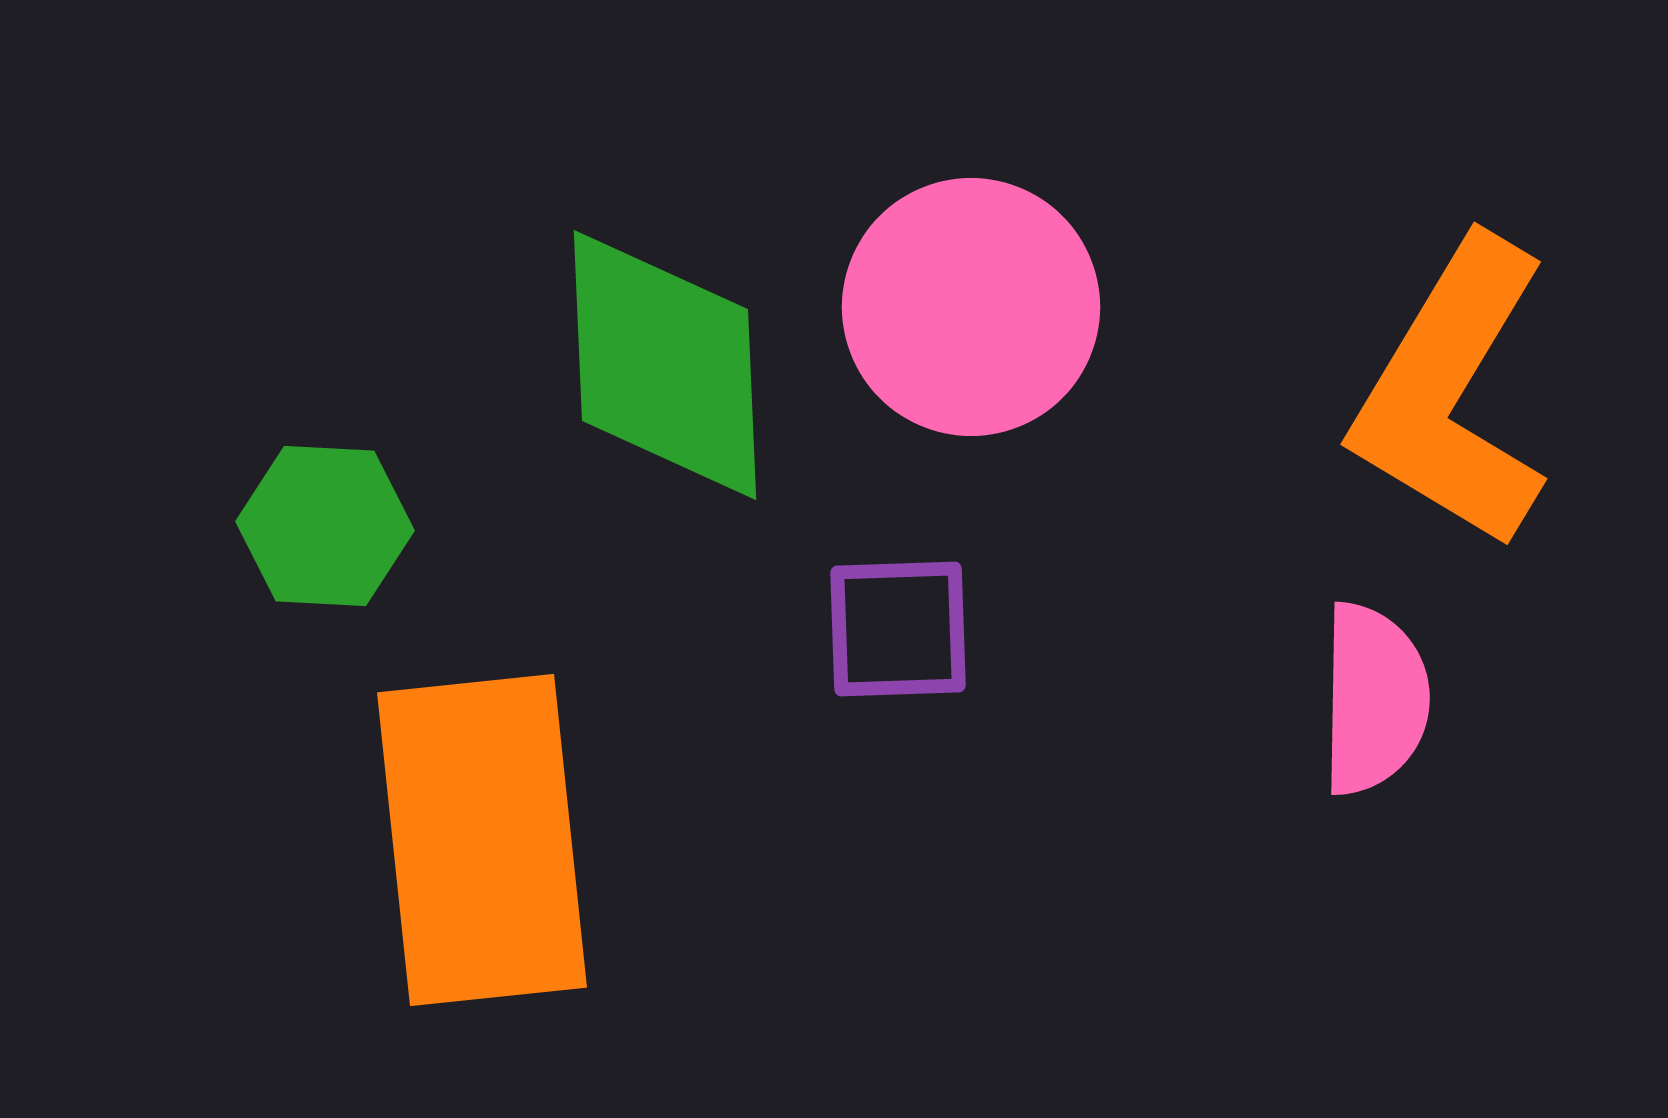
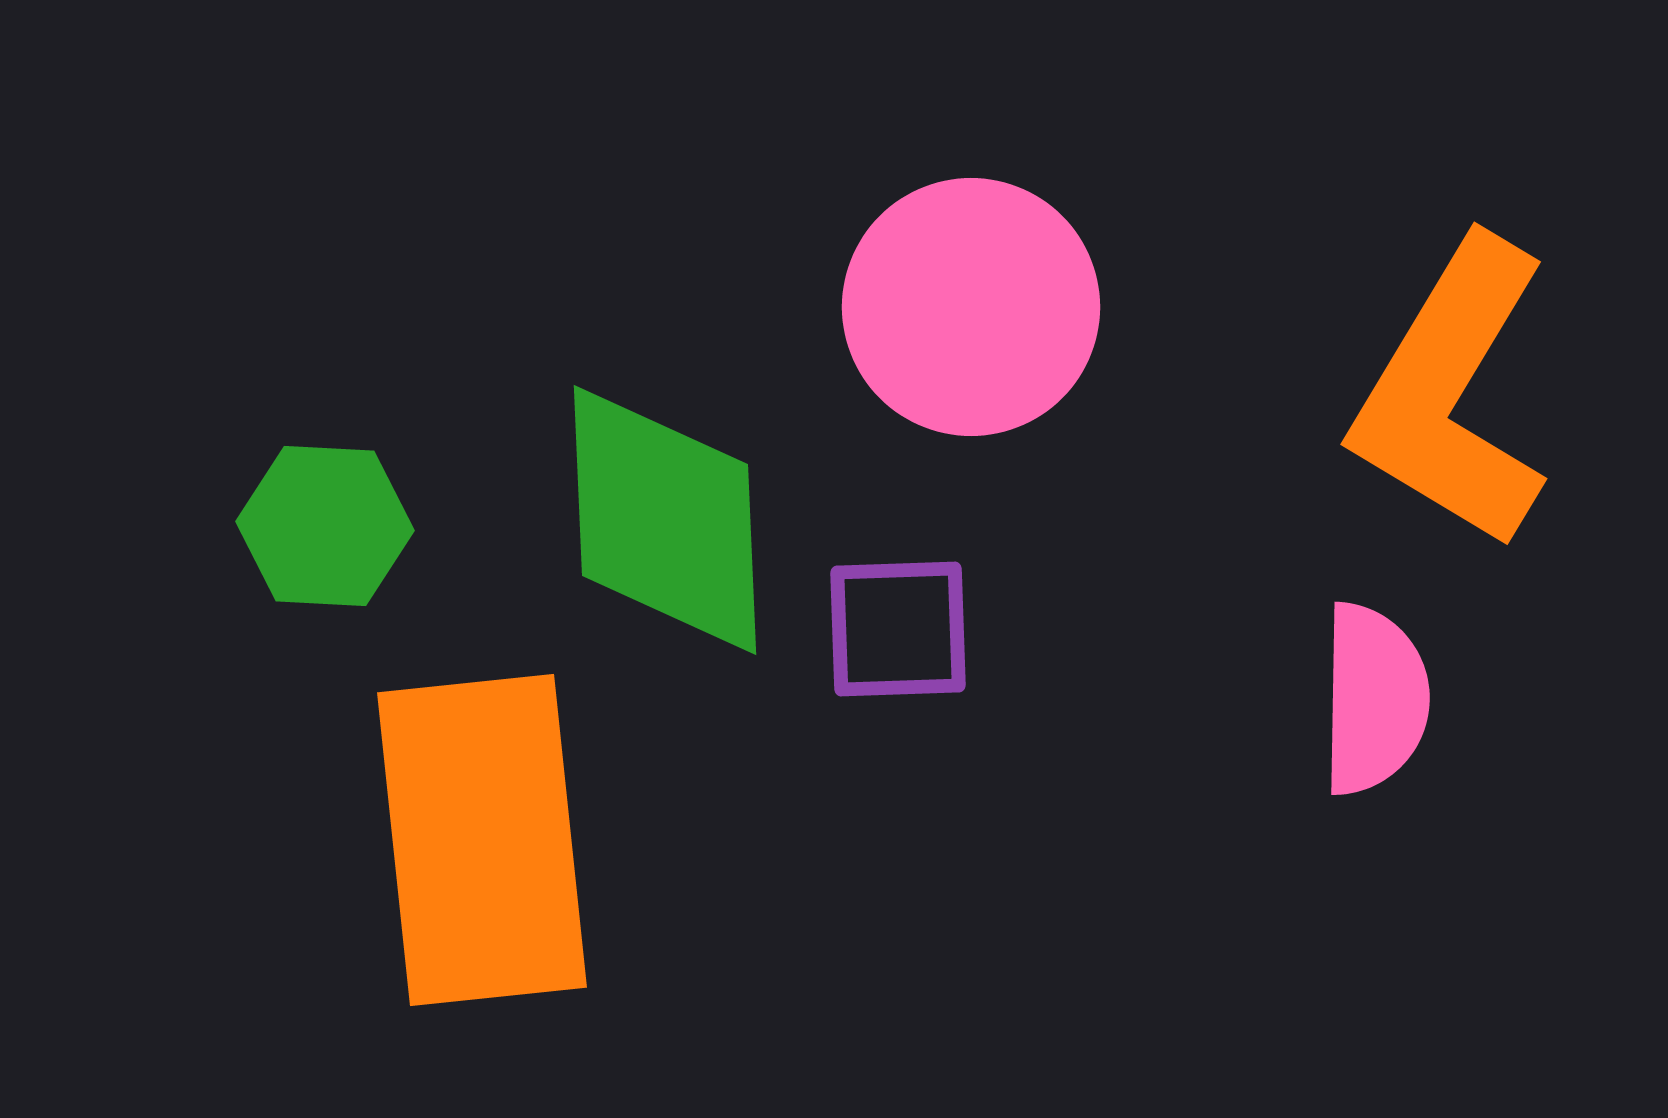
green diamond: moved 155 px down
